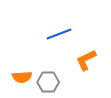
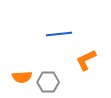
blue line: rotated 15 degrees clockwise
